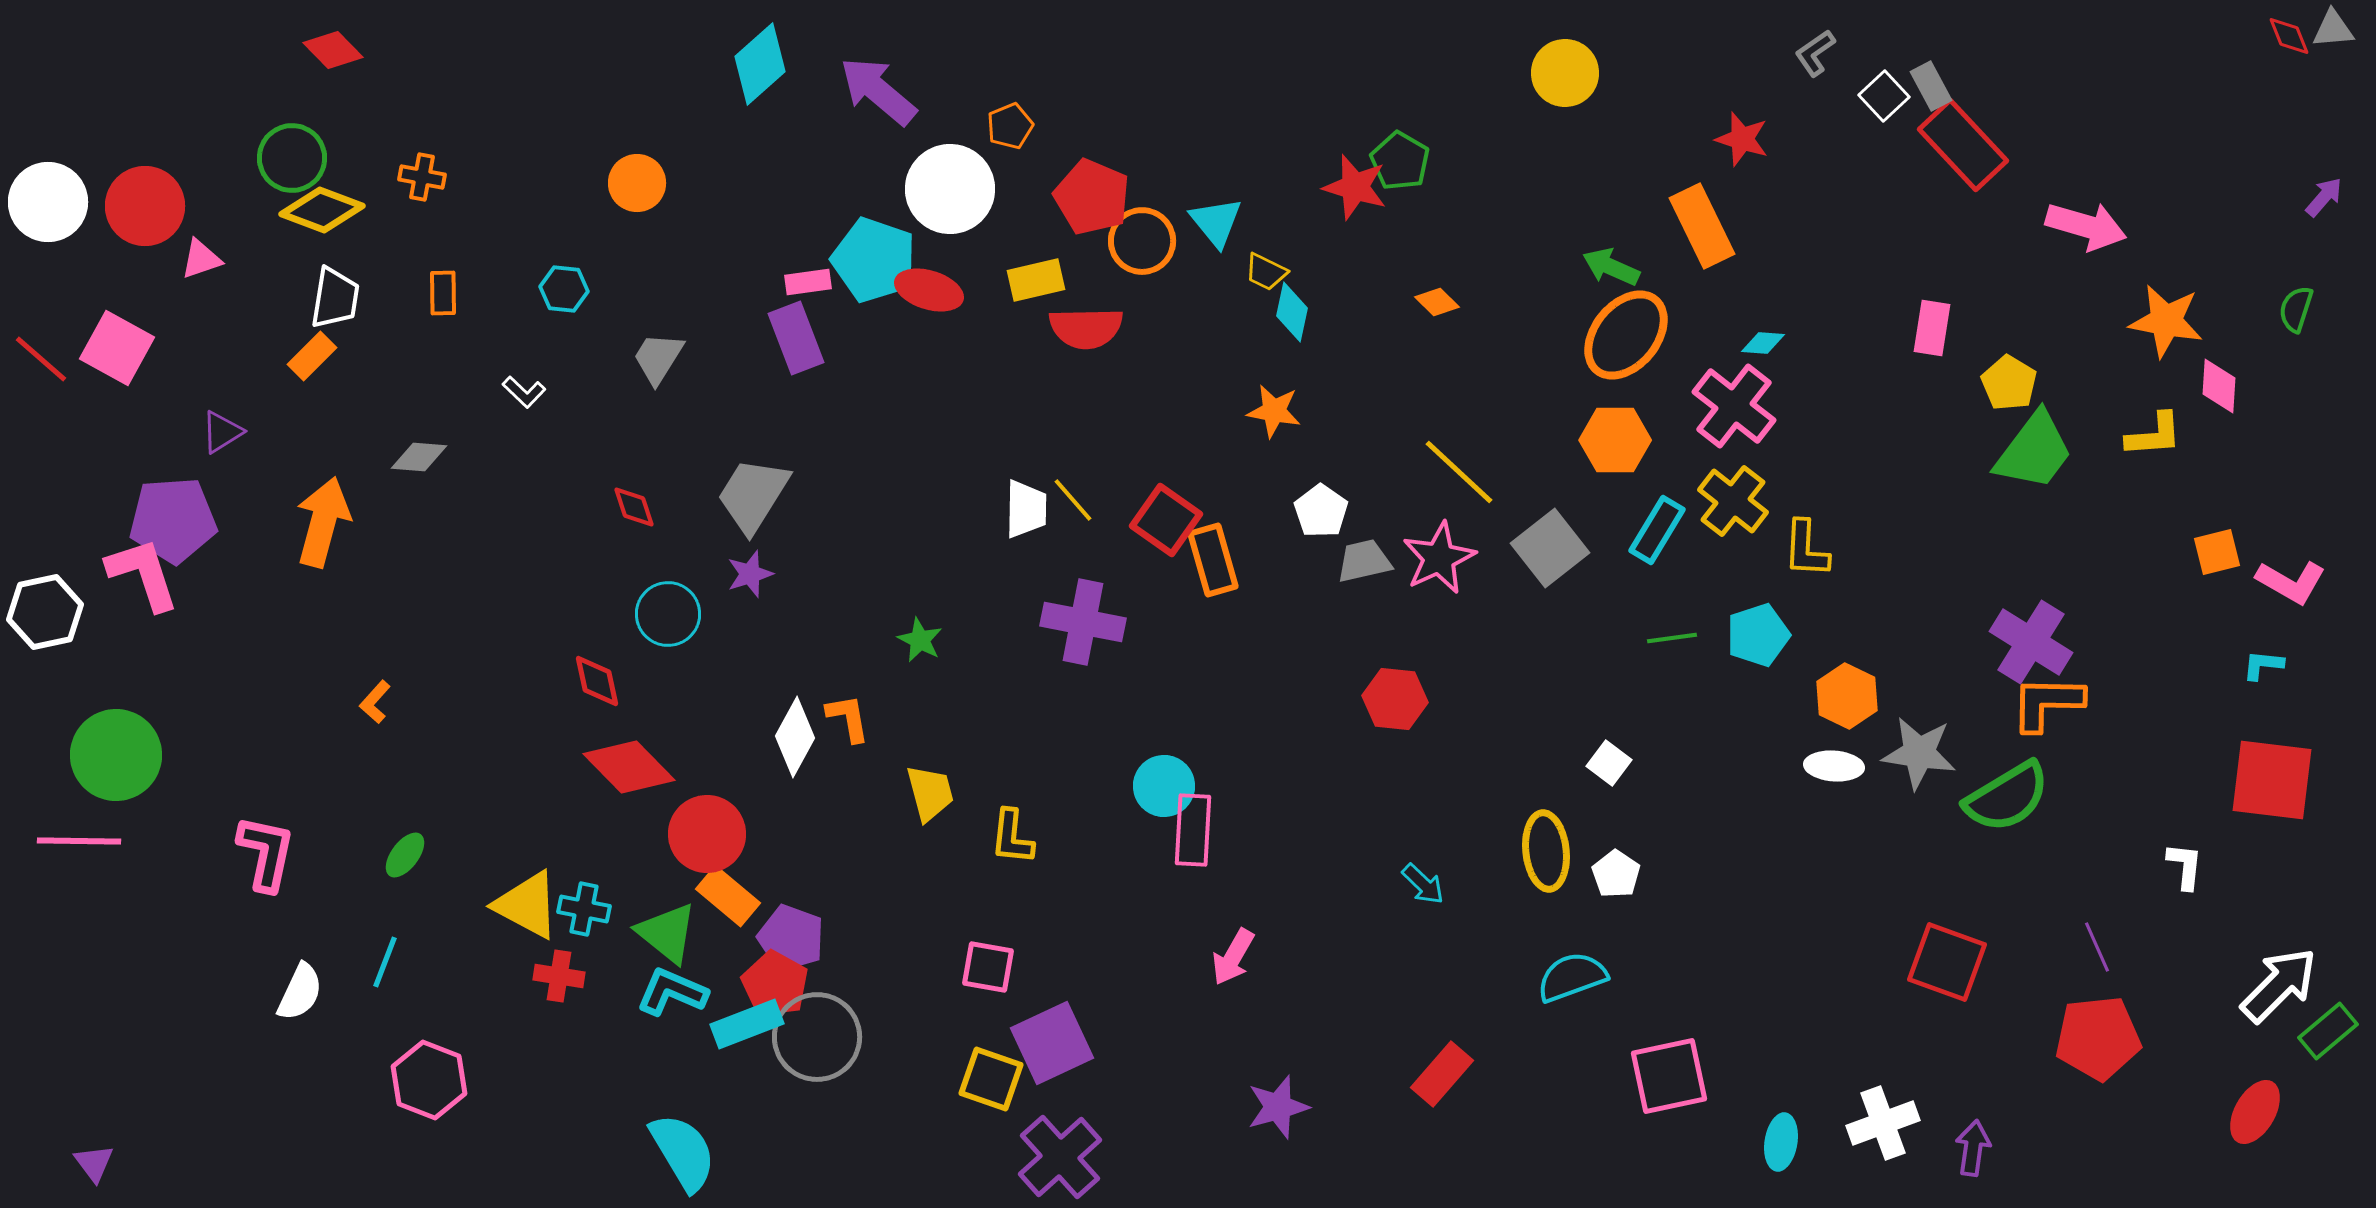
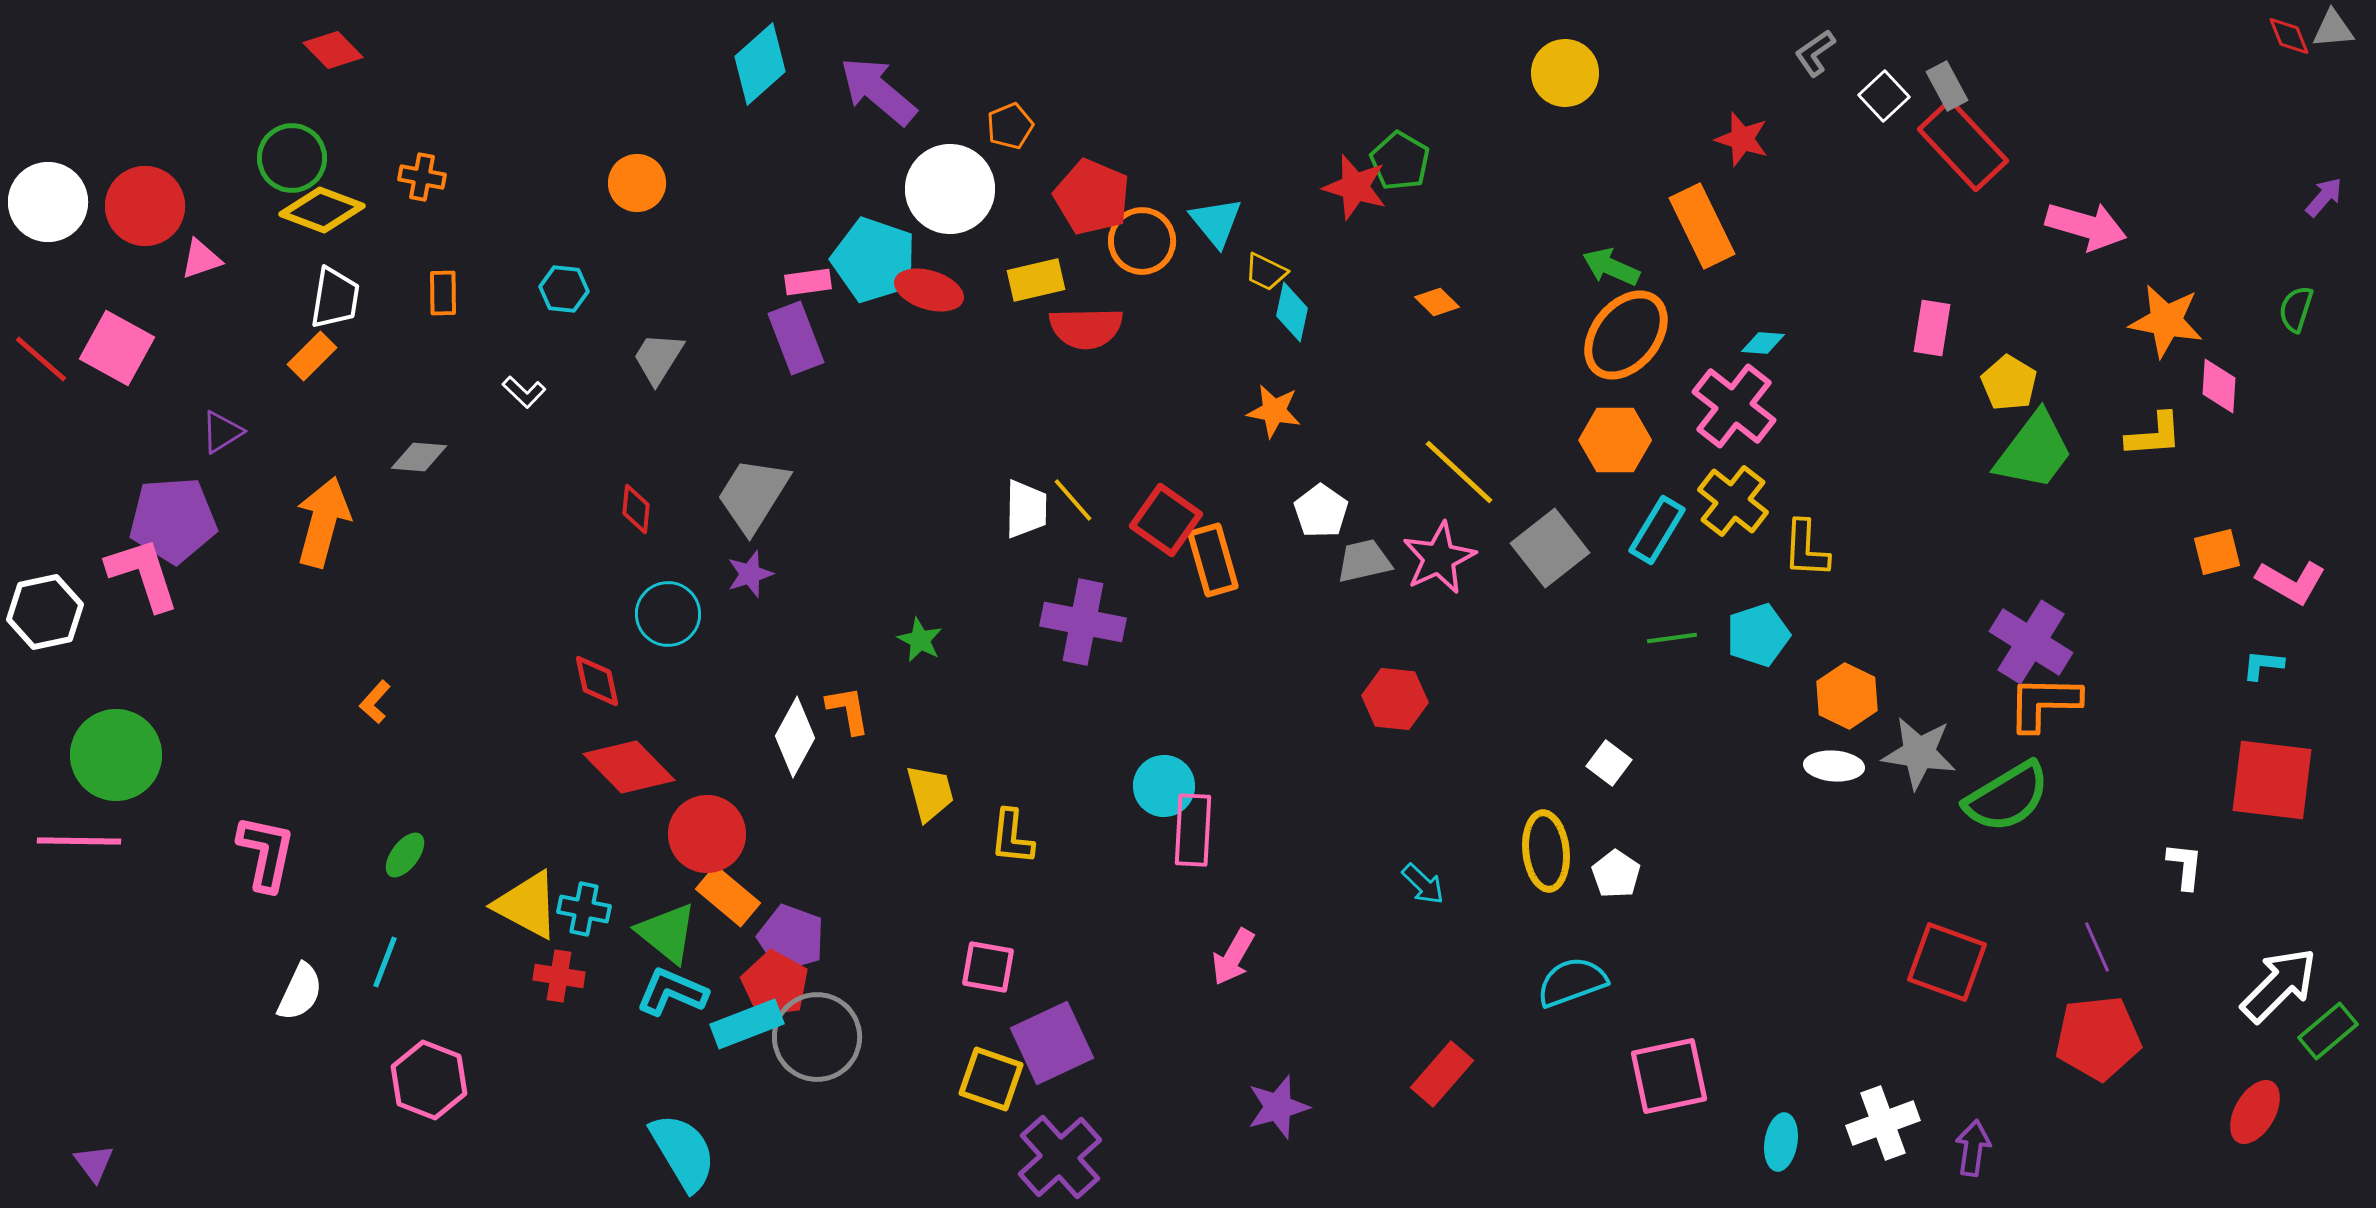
gray rectangle at (1931, 86): moved 16 px right
red diamond at (634, 507): moved 2 px right, 2 px down; rotated 24 degrees clockwise
orange L-shape at (2047, 703): moved 3 px left
orange L-shape at (848, 718): moved 8 px up
cyan semicircle at (1572, 977): moved 5 px down
